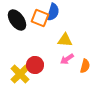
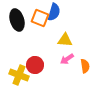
blue semicircle: moved 1 px right
black ellipse: rotated 20 degrees clockwise
orange semicircle: rotated 24 degrees counterclockwise
yellow cross: moved 1 px left, 1 px down; rotated 24 degrees counterclockwise
